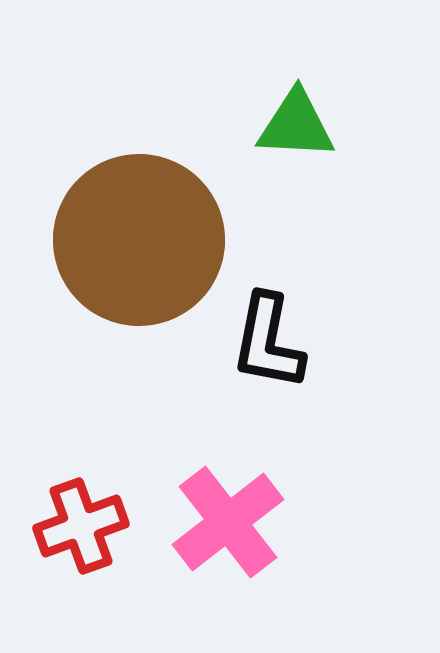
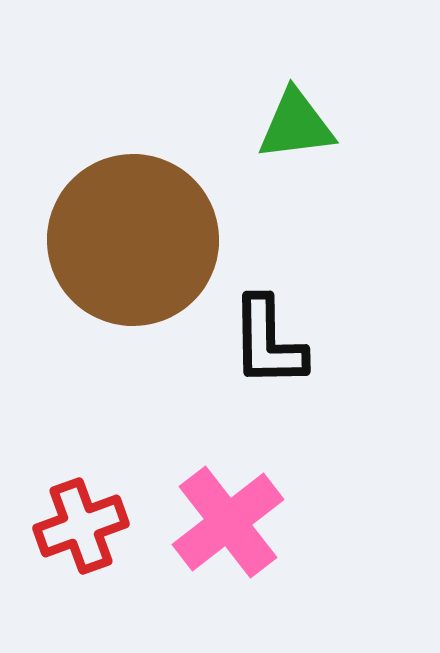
green triangle: rotated 10 degrees counterclockwise
brown circle: moved 6 px left
black L-shape: rotated 12 degrees counterclockwise
